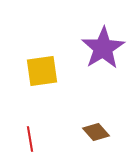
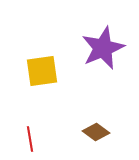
purple star: rotated 9 degrees clockwise
brown diamond: rotated 12 degrees counterclockwise
